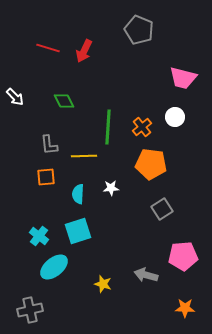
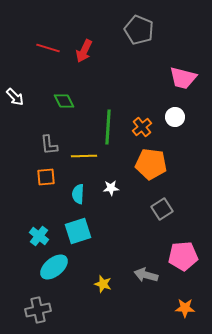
gray cross: moved 8 px right
